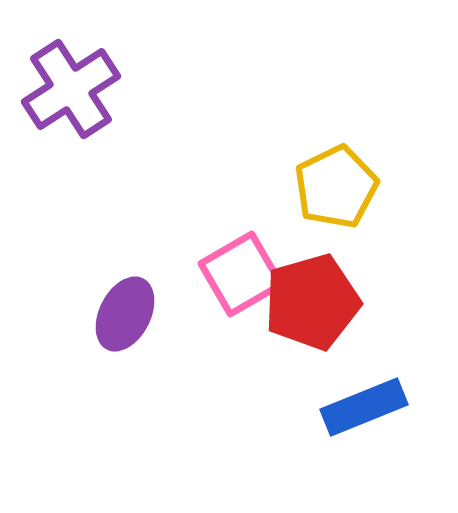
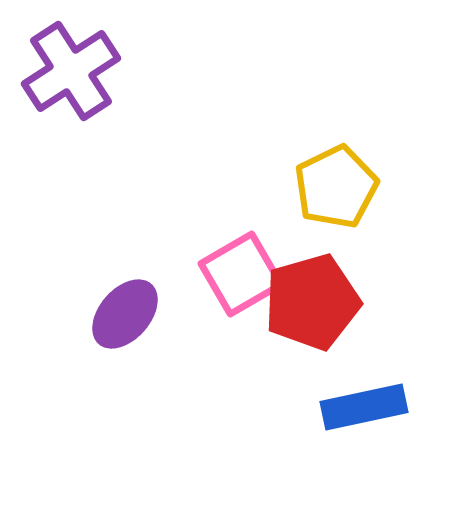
purple cross: moved 18 px up
purple ellipse: rotated 14 degrees clockwise
blue rectangle: rotated 10 degrees clockwise
